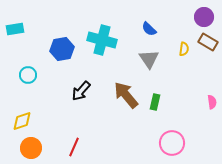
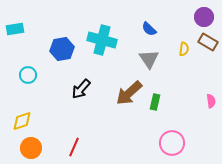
black arrow: moved 2 px up
brown arrow: moved 3 px right, 2 px up; rotated 92 degrees counterclockwise
pink semicircle: moved 1 px left, 1 px up
